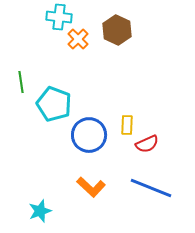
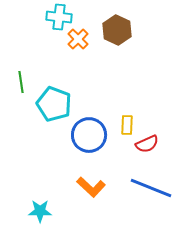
cyan star: rotated 20 degrees clockwise
